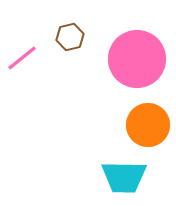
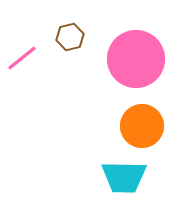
pink circle: moved 1 px left
orange circle: moved 6 px left, 1 px down
